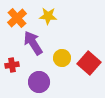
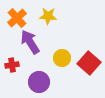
purple arrow: moved 3 px left, 1 px up
